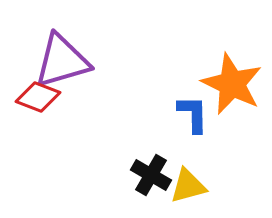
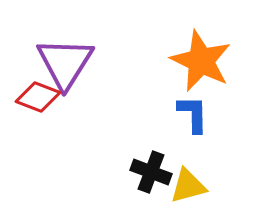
purple triangle: moved 3 px right, 2 px down; rotated 42 degrees counterclockwise
orange star: moved 31 px left, 23 px up
black cross: moved 3 px up; rotated 9 degrees counterclockwise
